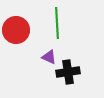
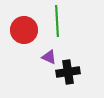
green line: moved 2 px up
red circle: moved 8 px right
